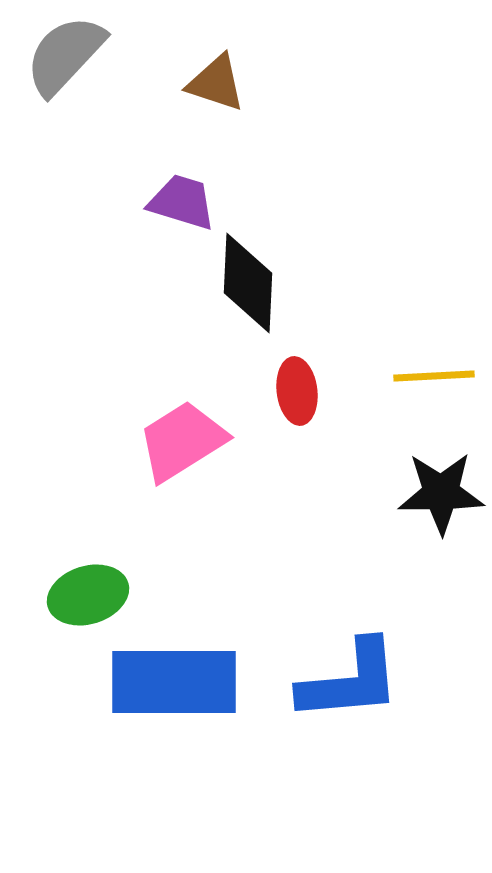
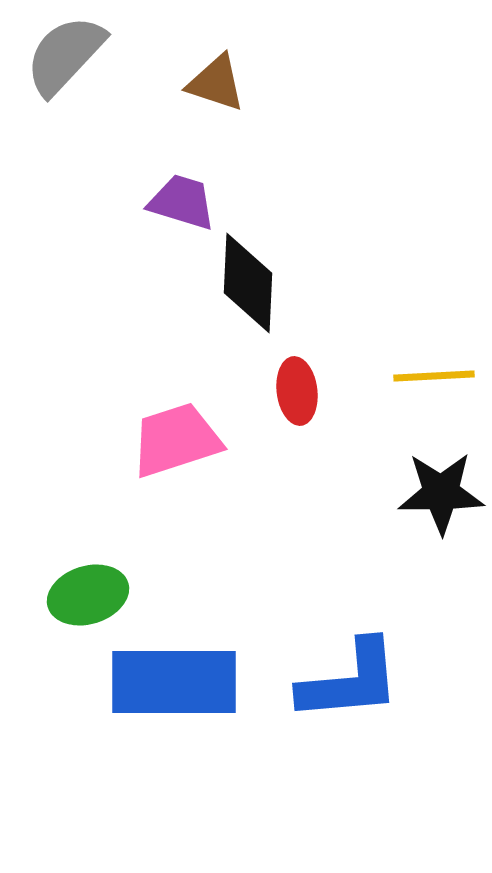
pink trapezoid: moved 6 px left, 1 px up; rotated 14 degrees clockwise
